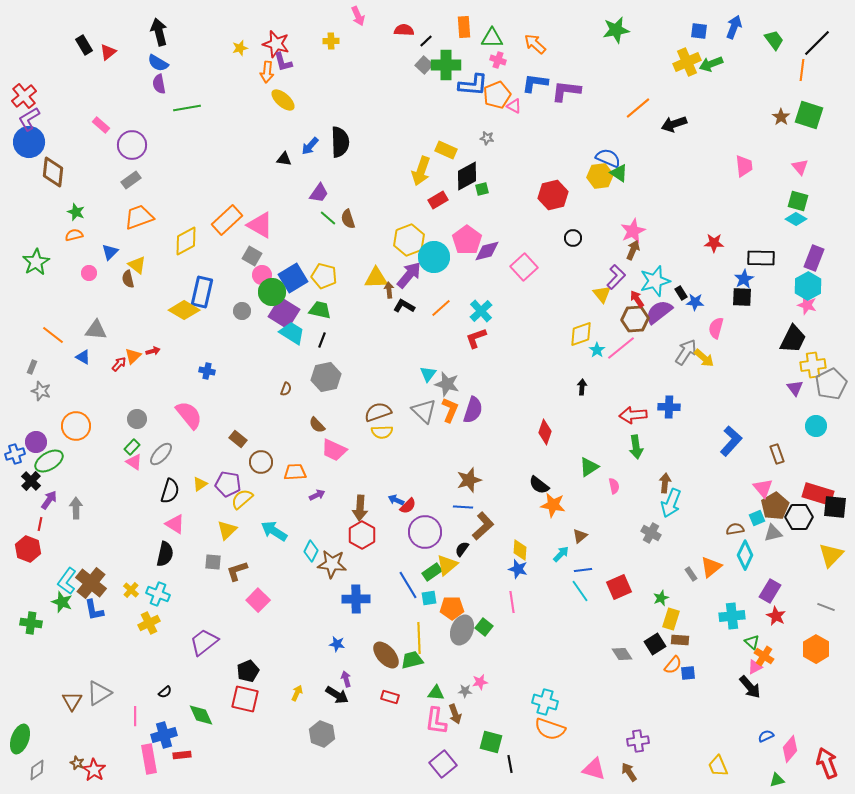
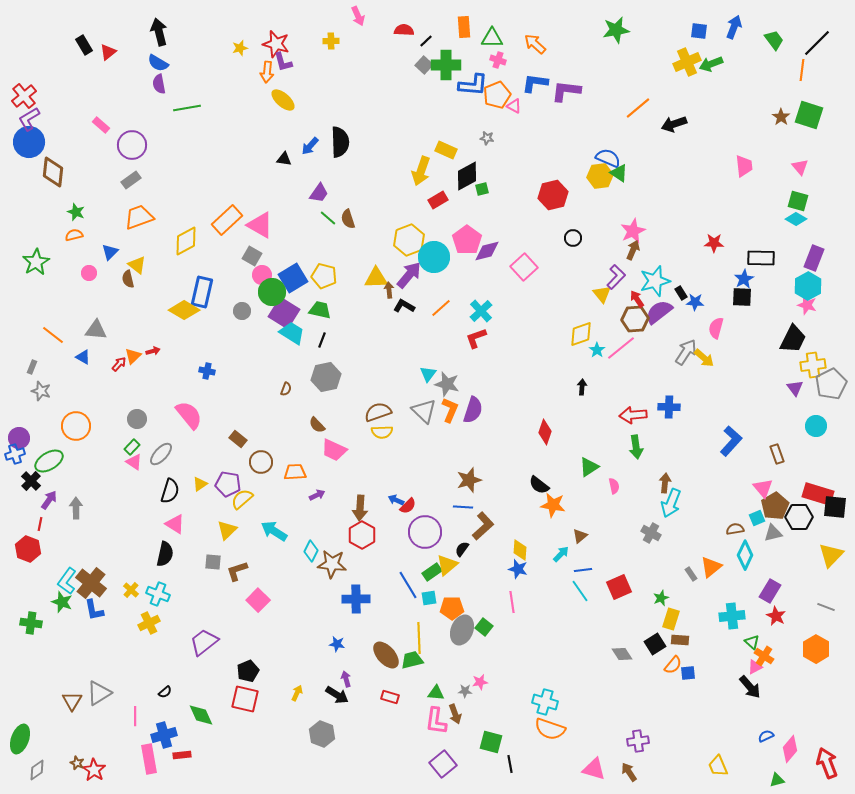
purple circle at (36, 442): moved 17 px left, 4 px up
